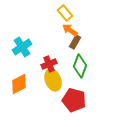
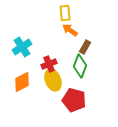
yellow rectangle: rotated 35 degrees clockwise
brown rectangle: moved 10 px right, 5 px down
orange diamond: moved 3 px right, 2 px up
